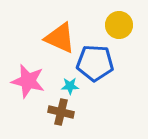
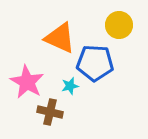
pink star: moved 1 px left, 1 px down; rotated 16 degrees clockwise
cyan star: rotated 12 degrees counterclockwise
brown cross: moved 11 px left
